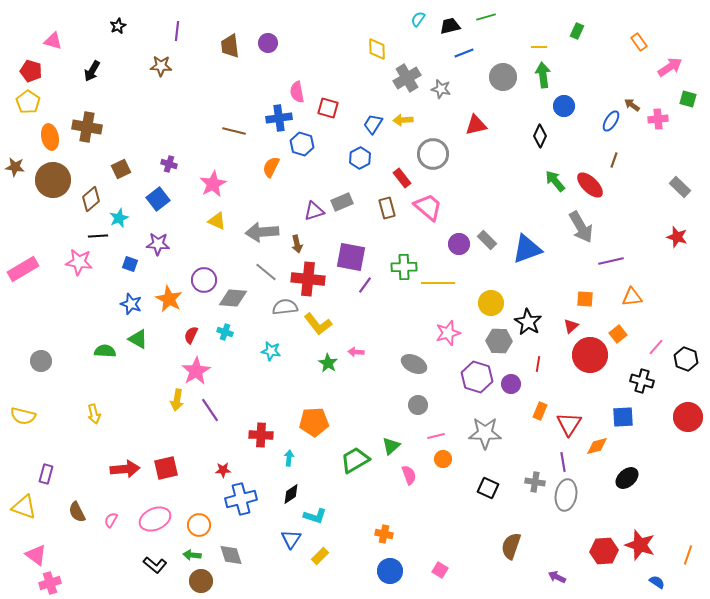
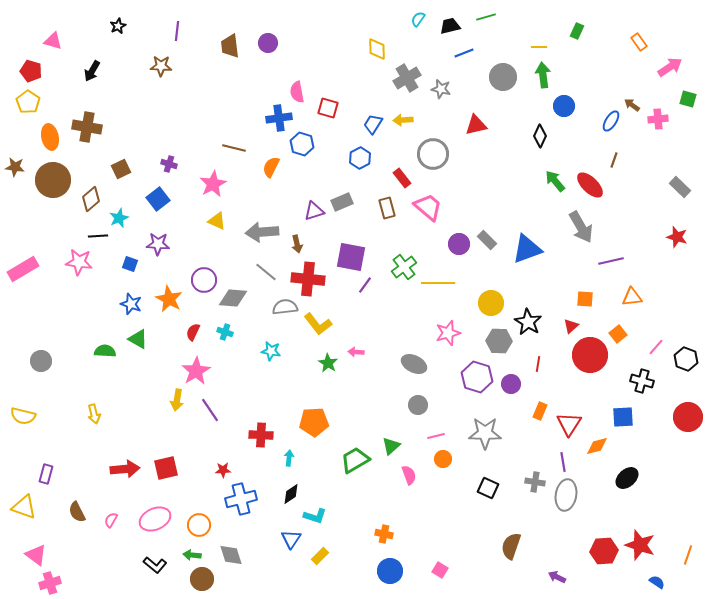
brown line at (234, 131): moved 17 px down
green cross at (404, 267): rotated 35 degrees counterclockwise
red semicircle at (191, 335): moved 2 px right, 3 px up
brown circle at (201, 581): moved 1 px right, 2 px up
